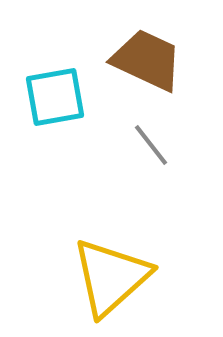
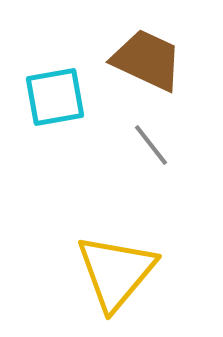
yellow triangle: moved 5 px right, 5 px up; rotated 8 degrees counterclockwise
